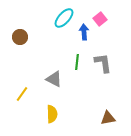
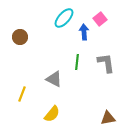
gray L-shape: moved 3 px right
yellow line: rotated 14 degrees counterclockwise
yellow semicircle: rotated 42 degrees clockwise
